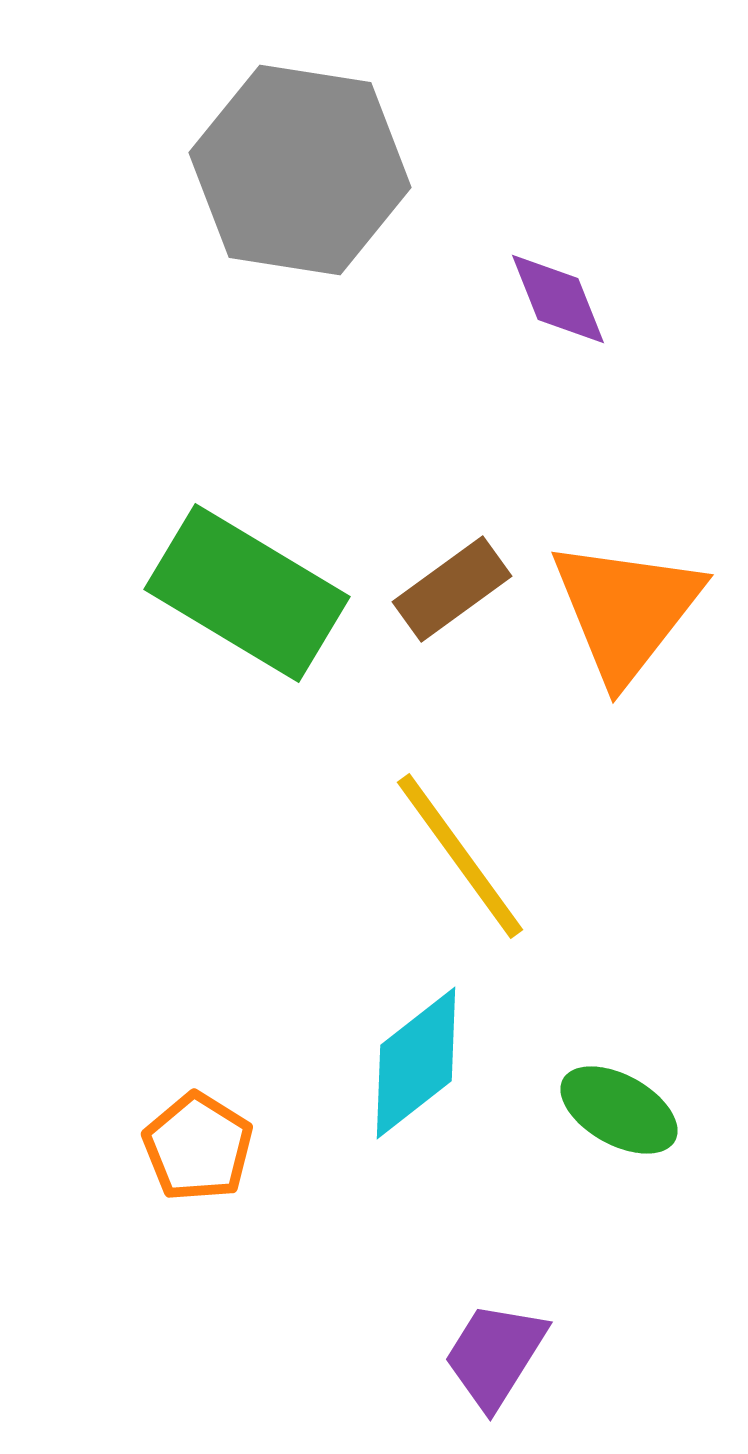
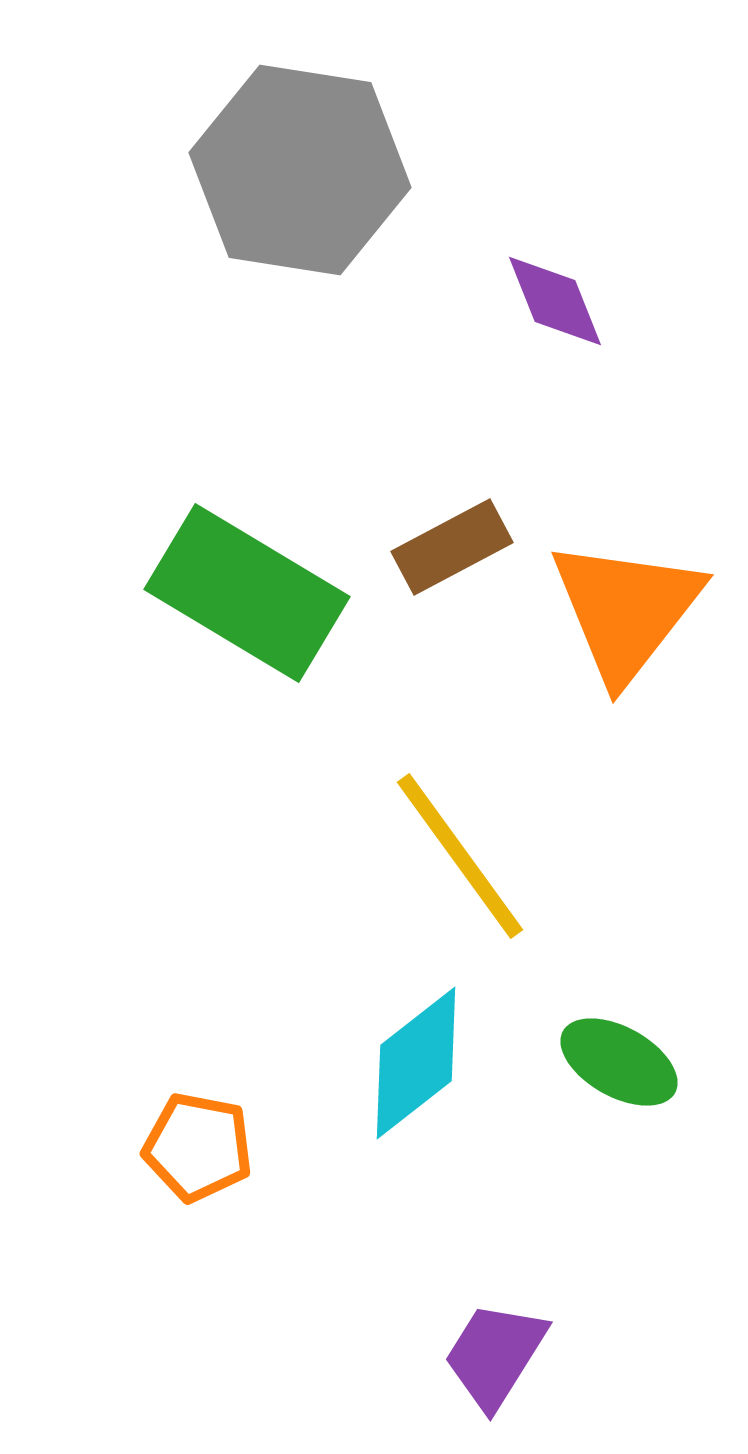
purple diamond: moved 3 px left, 2 px down
brown rectangle: moved 42 px up; rotated 8 degrees clockwise
green ellipse: moved 48 px up
orange pentagon: rotated 21 degrees counterclockwise
